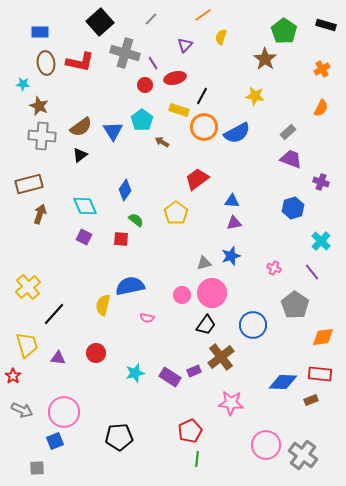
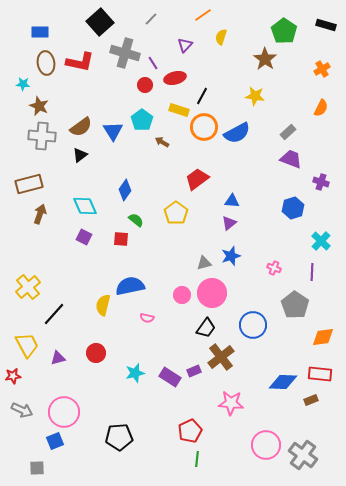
purple triangle at (234, 223): moved 5 px left; rotated 28 degrees counterclockwise
purple line at (312, 272): rotated 42 degrees clockwise
black trapezoid at (206, 325): moved 3 px down
yellow trapezoid at (27, 345): rotated 12 degrees counterclockwise
purple triangle at (58, 358): rotated 21 degrees counterclockwise
red star at (13, 376): rotated 28 degrees clockwise
